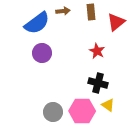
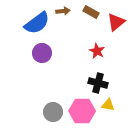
brown rectangle: rotated 56 degrees counterclockwise
yellow triangle: rotated 24 degrees counterclockwise
